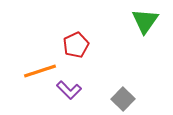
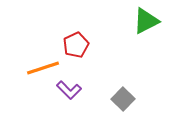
green triangle: moved 1 px right; rotated 28 degrees clockwise
orange line: moved 3 px right, 3 px up
